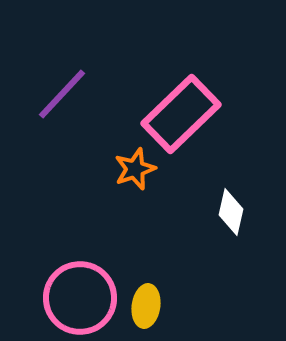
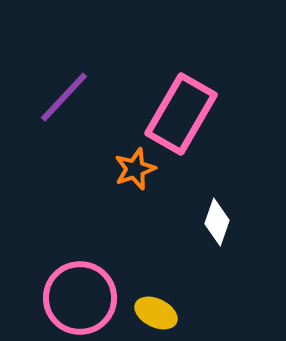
purple line: moved 2 px right, 3 px down
pink rectangle: rotated 16 degrees counterclockwise
white diamond: moved 14 px left, 10 px down; rotated 6 degrees clockwise
yellow ellipse: moved 10 px right, 7 px down; rotated 72 degrees counterclockwise
